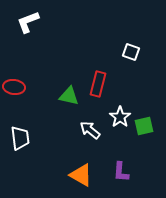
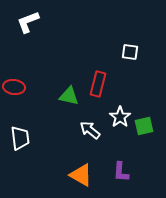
white square: moved 1 px left; rotated 12 degrees counterclockwise
